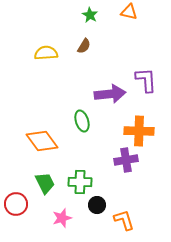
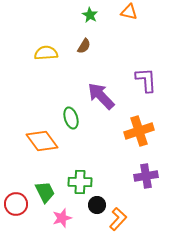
purple arrow: moved 9 px left, 2 px down; rotated 128 degrees counterclockwise
green ellipse: moved 11 px left, 3 px up
orange cross: rotated 20 degrees counterclockwise
purple cross: moved 20 px right, 16 px down
green trapezoid: moved 9 px down
orange L-shape: moved 6 px left, 1 px up; rotated 60 degrees clockwise
